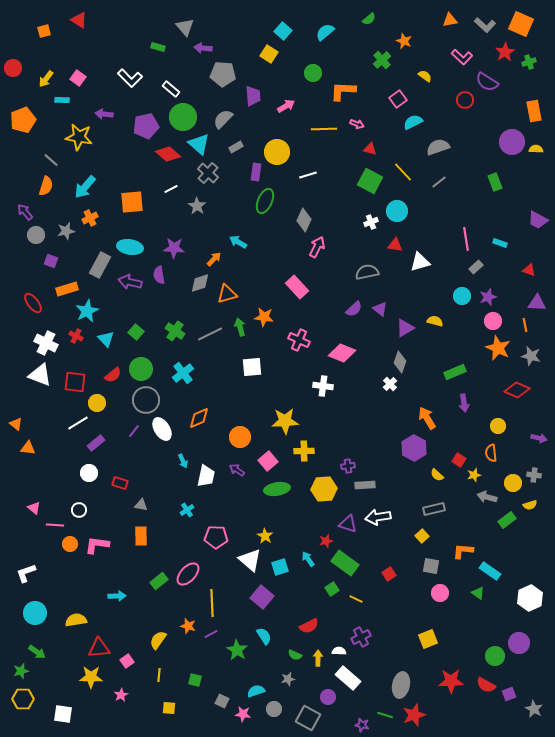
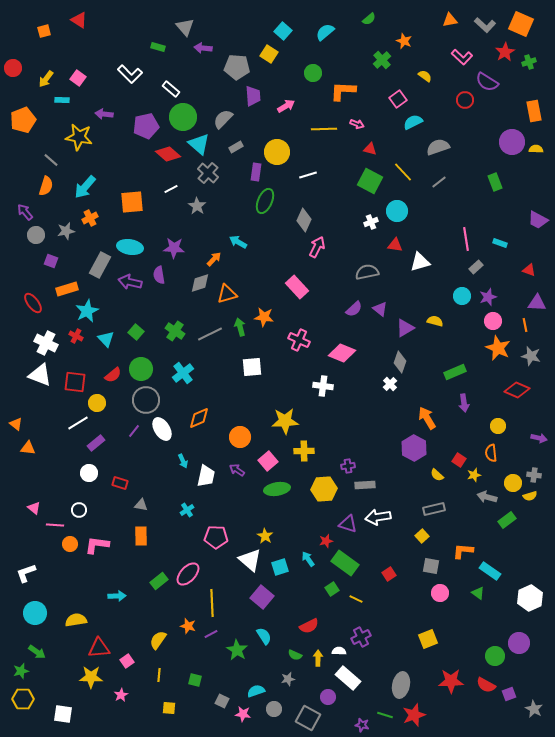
gray pentagon at (223, 74): moved 14 px right, 7 px up
white L-shape at (130, 78): moved 4 px up
yellow semicircle at (530, 505): moved 9 px up
